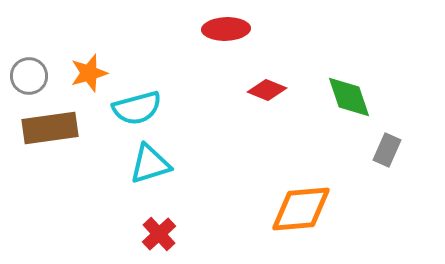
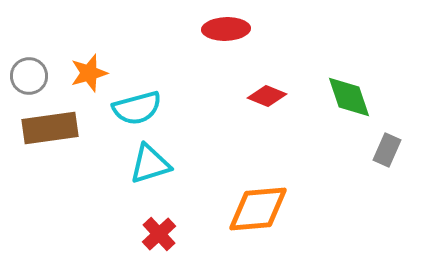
red diamond: moved 6 px down
orange diamond: moved 43 px left
